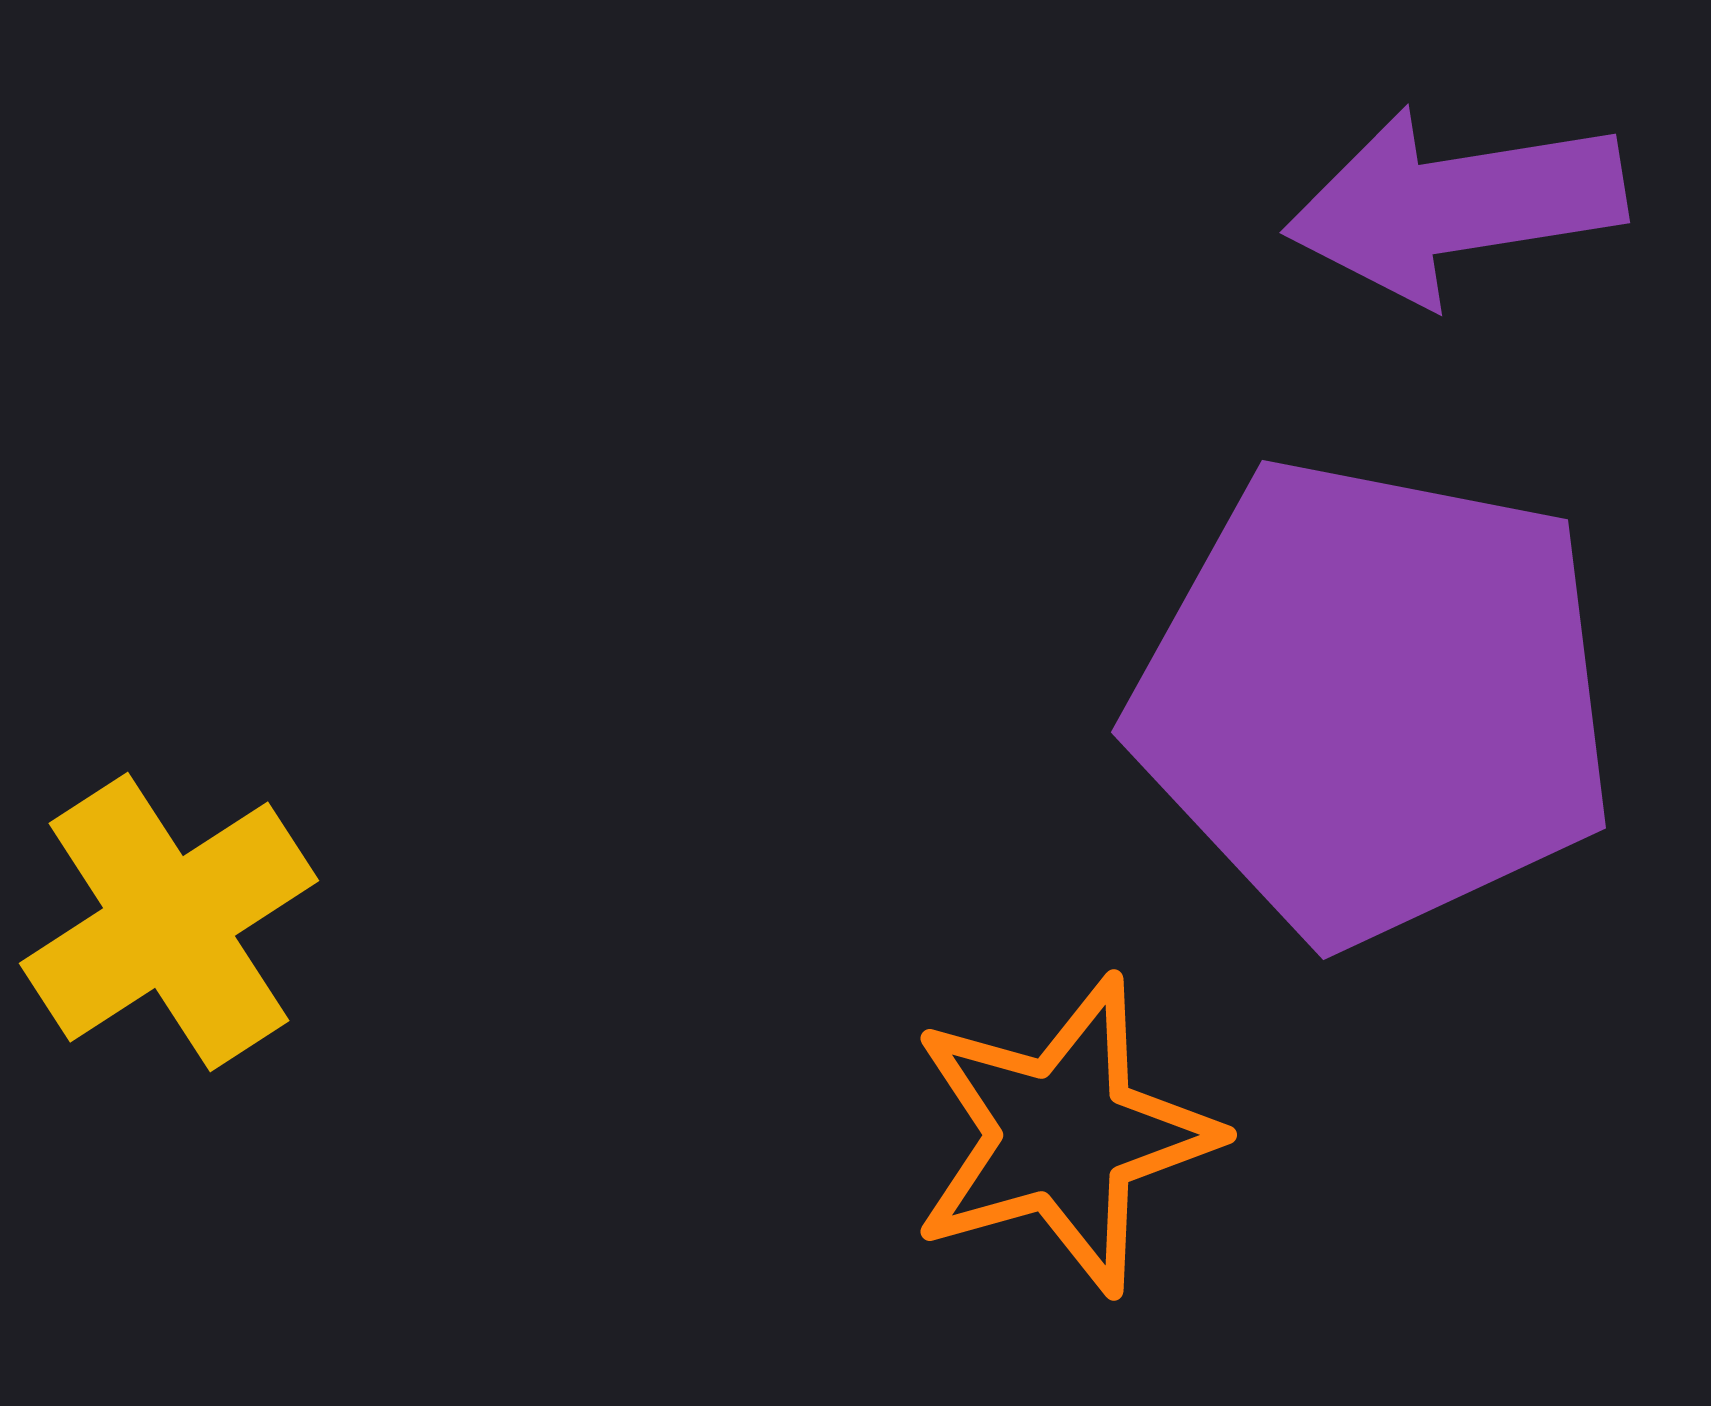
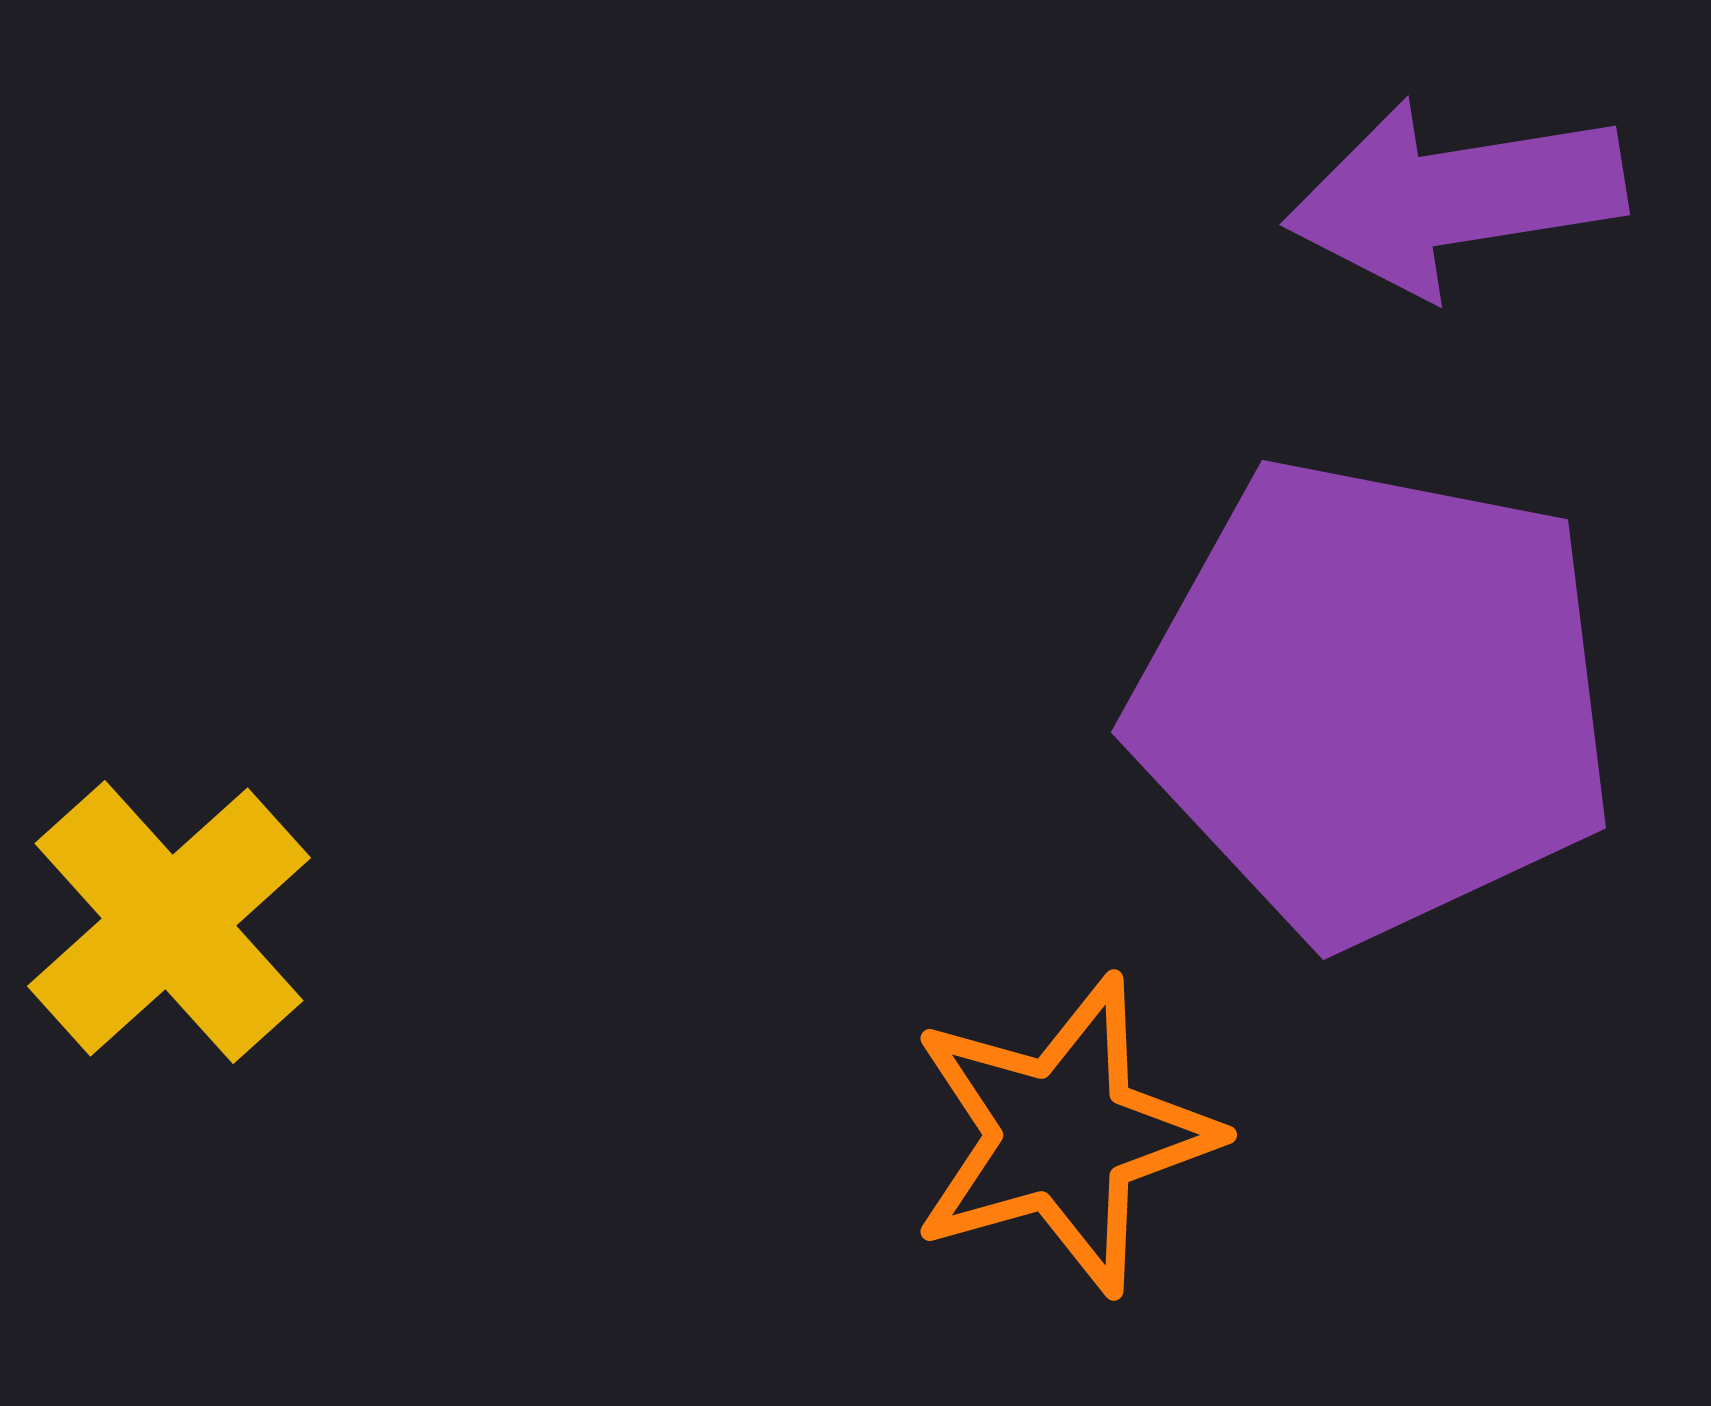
purple arrow: moved 8 px up
yellow cross: rotated 9 degrees counterclockwise
